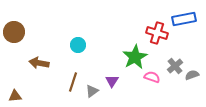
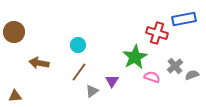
brown line: moved 6 px right, 10 px up; rotated 18 degrees clockwise
